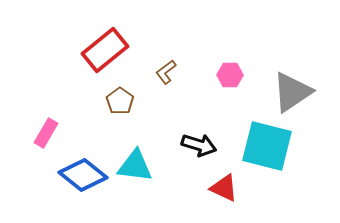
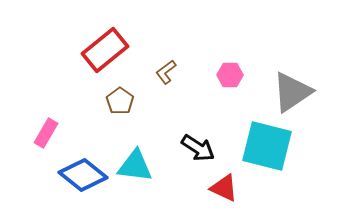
black arrow: moved 1 px left, 3 px down; rotated 16 degrees clockwise
